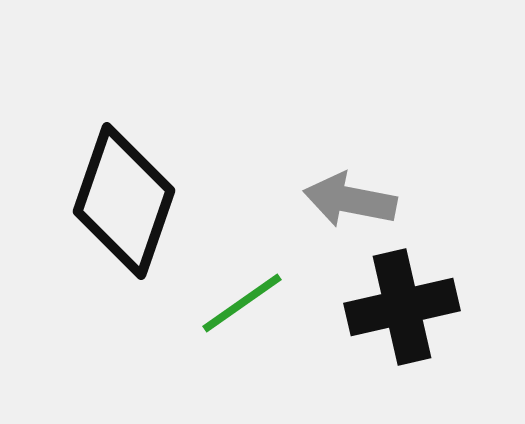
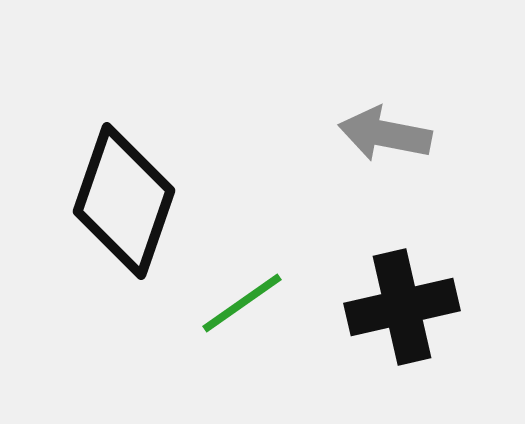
gray arrow: moved 35 px right, 66 px up
